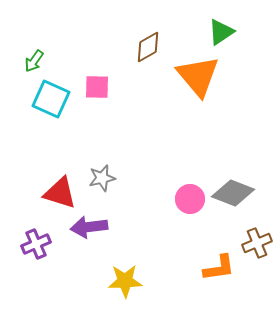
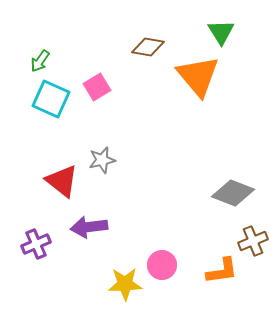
green triangle: rotated 28 degrees counterclockwise
brown diamond: rotated 40 degrees clockwise
green arrow: moved 6 px right
pink square: rotated 32 degrees counterclockwise
gray star: moved 18 px up
red triangle: moved 2 px right, 12 px up; rotated 21 degrees clockwise
pink circle: moved 28 px left, 66 px down
brown cross: moved 4 px left, 2 px up
orange L-shape: moved 3 px right, 3 px down
yellow star: moved 3 px down
